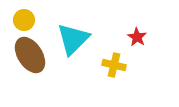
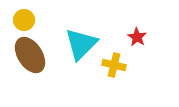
cyan triangle: moved 8 px right, 5 px down
